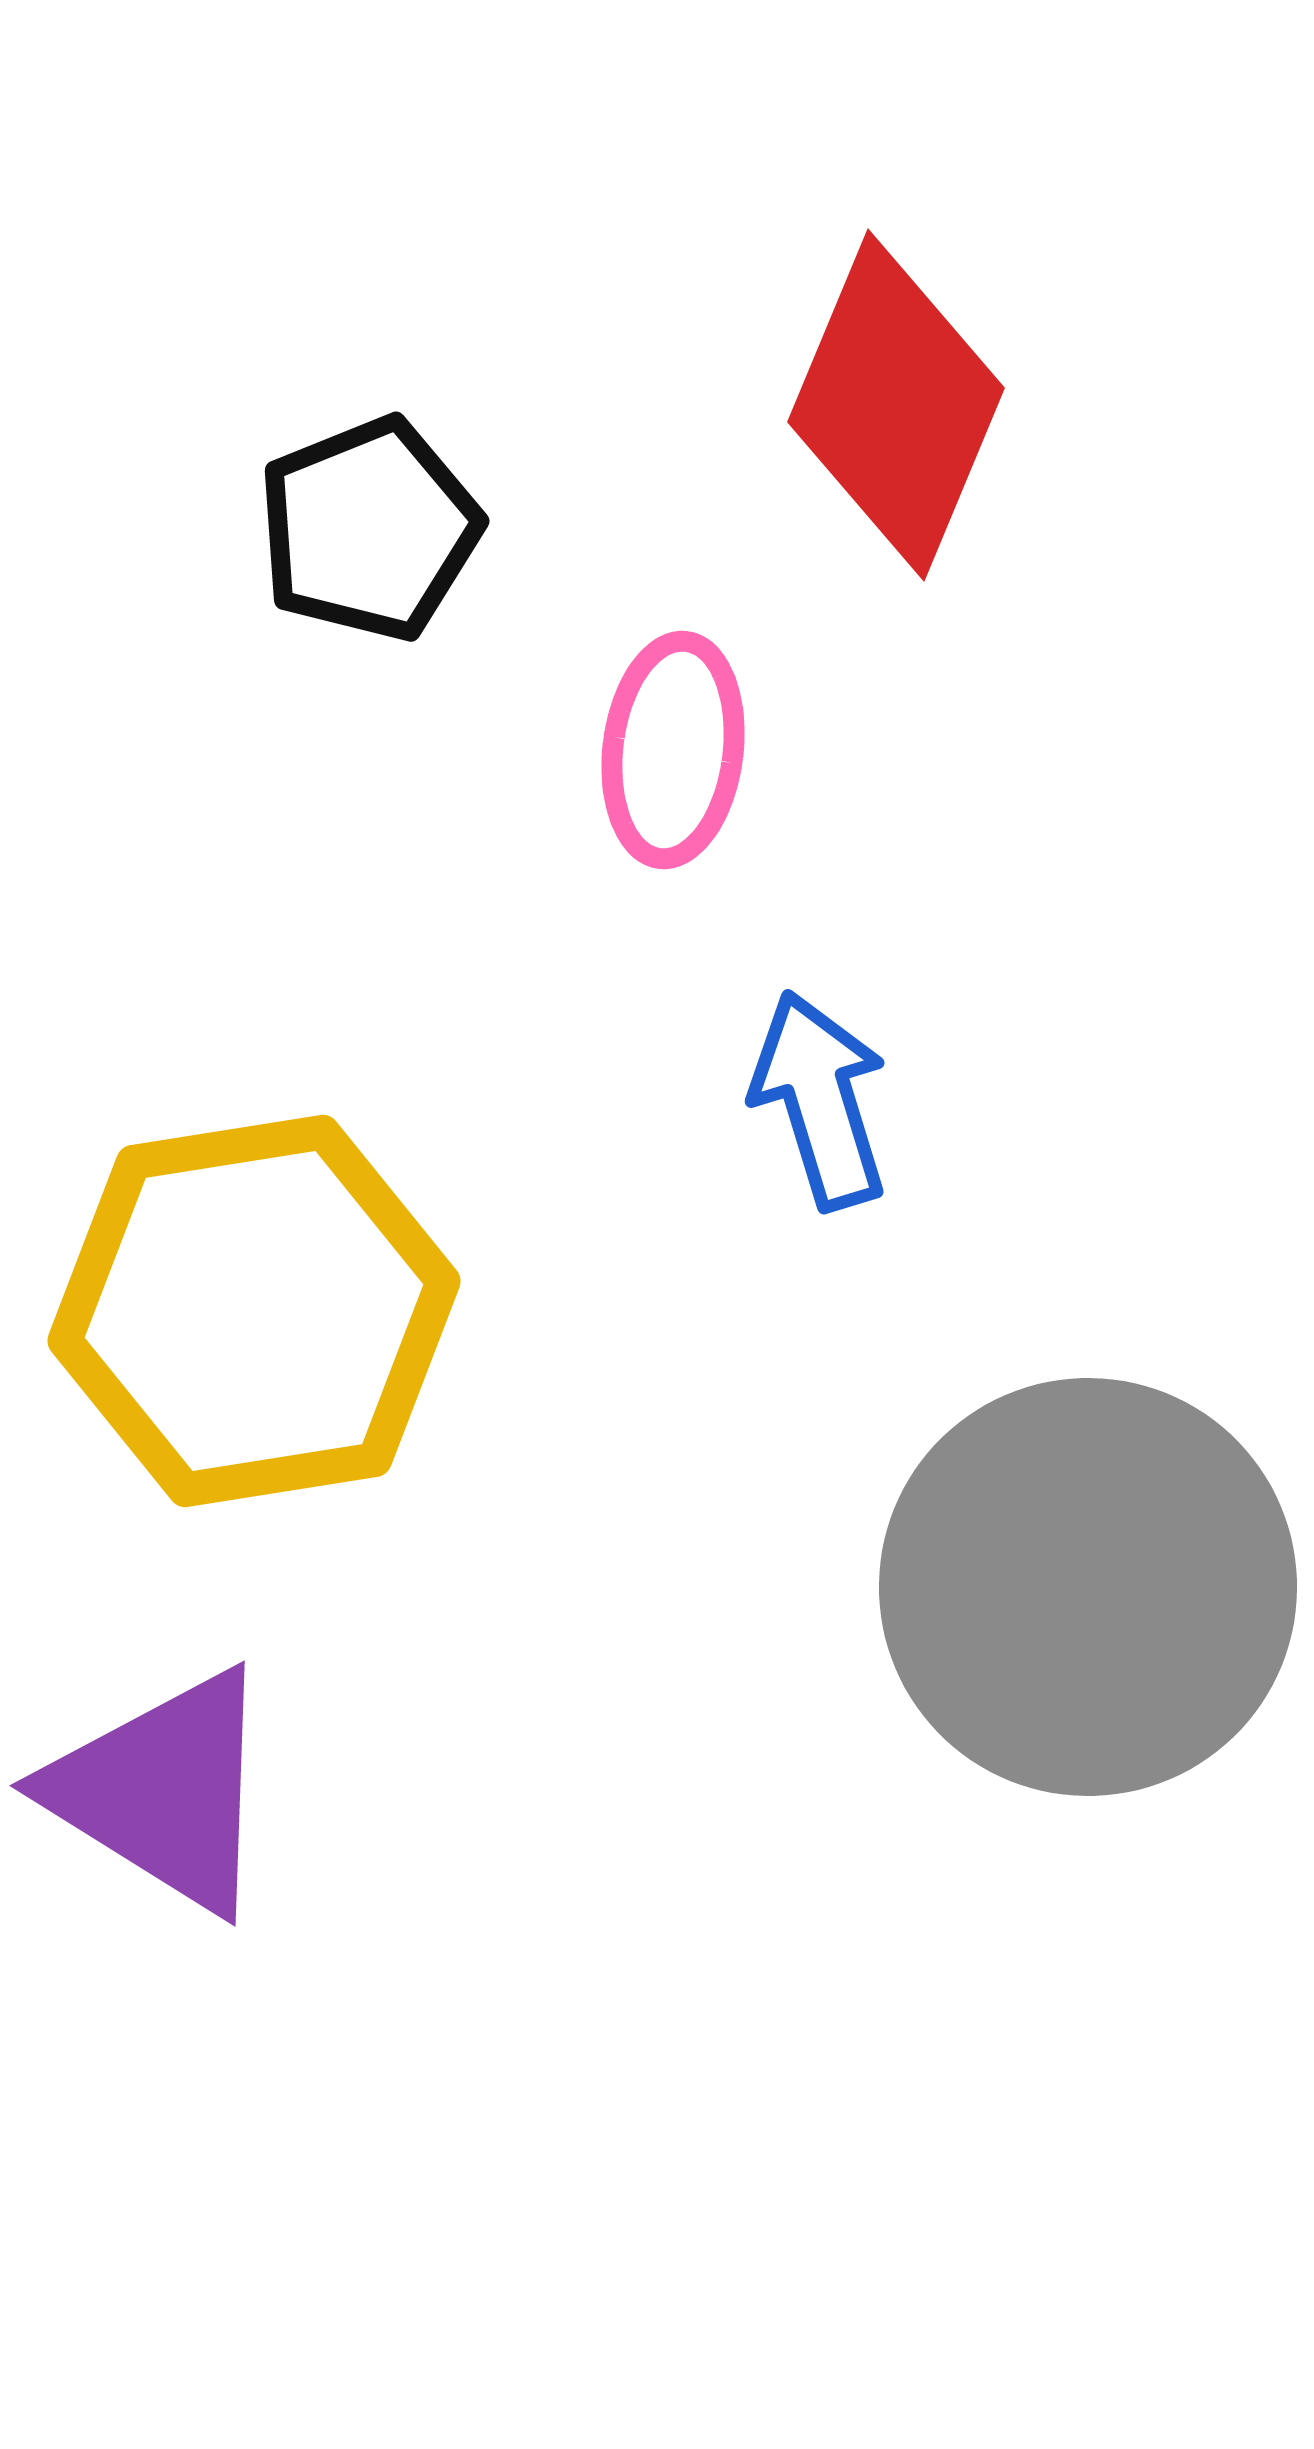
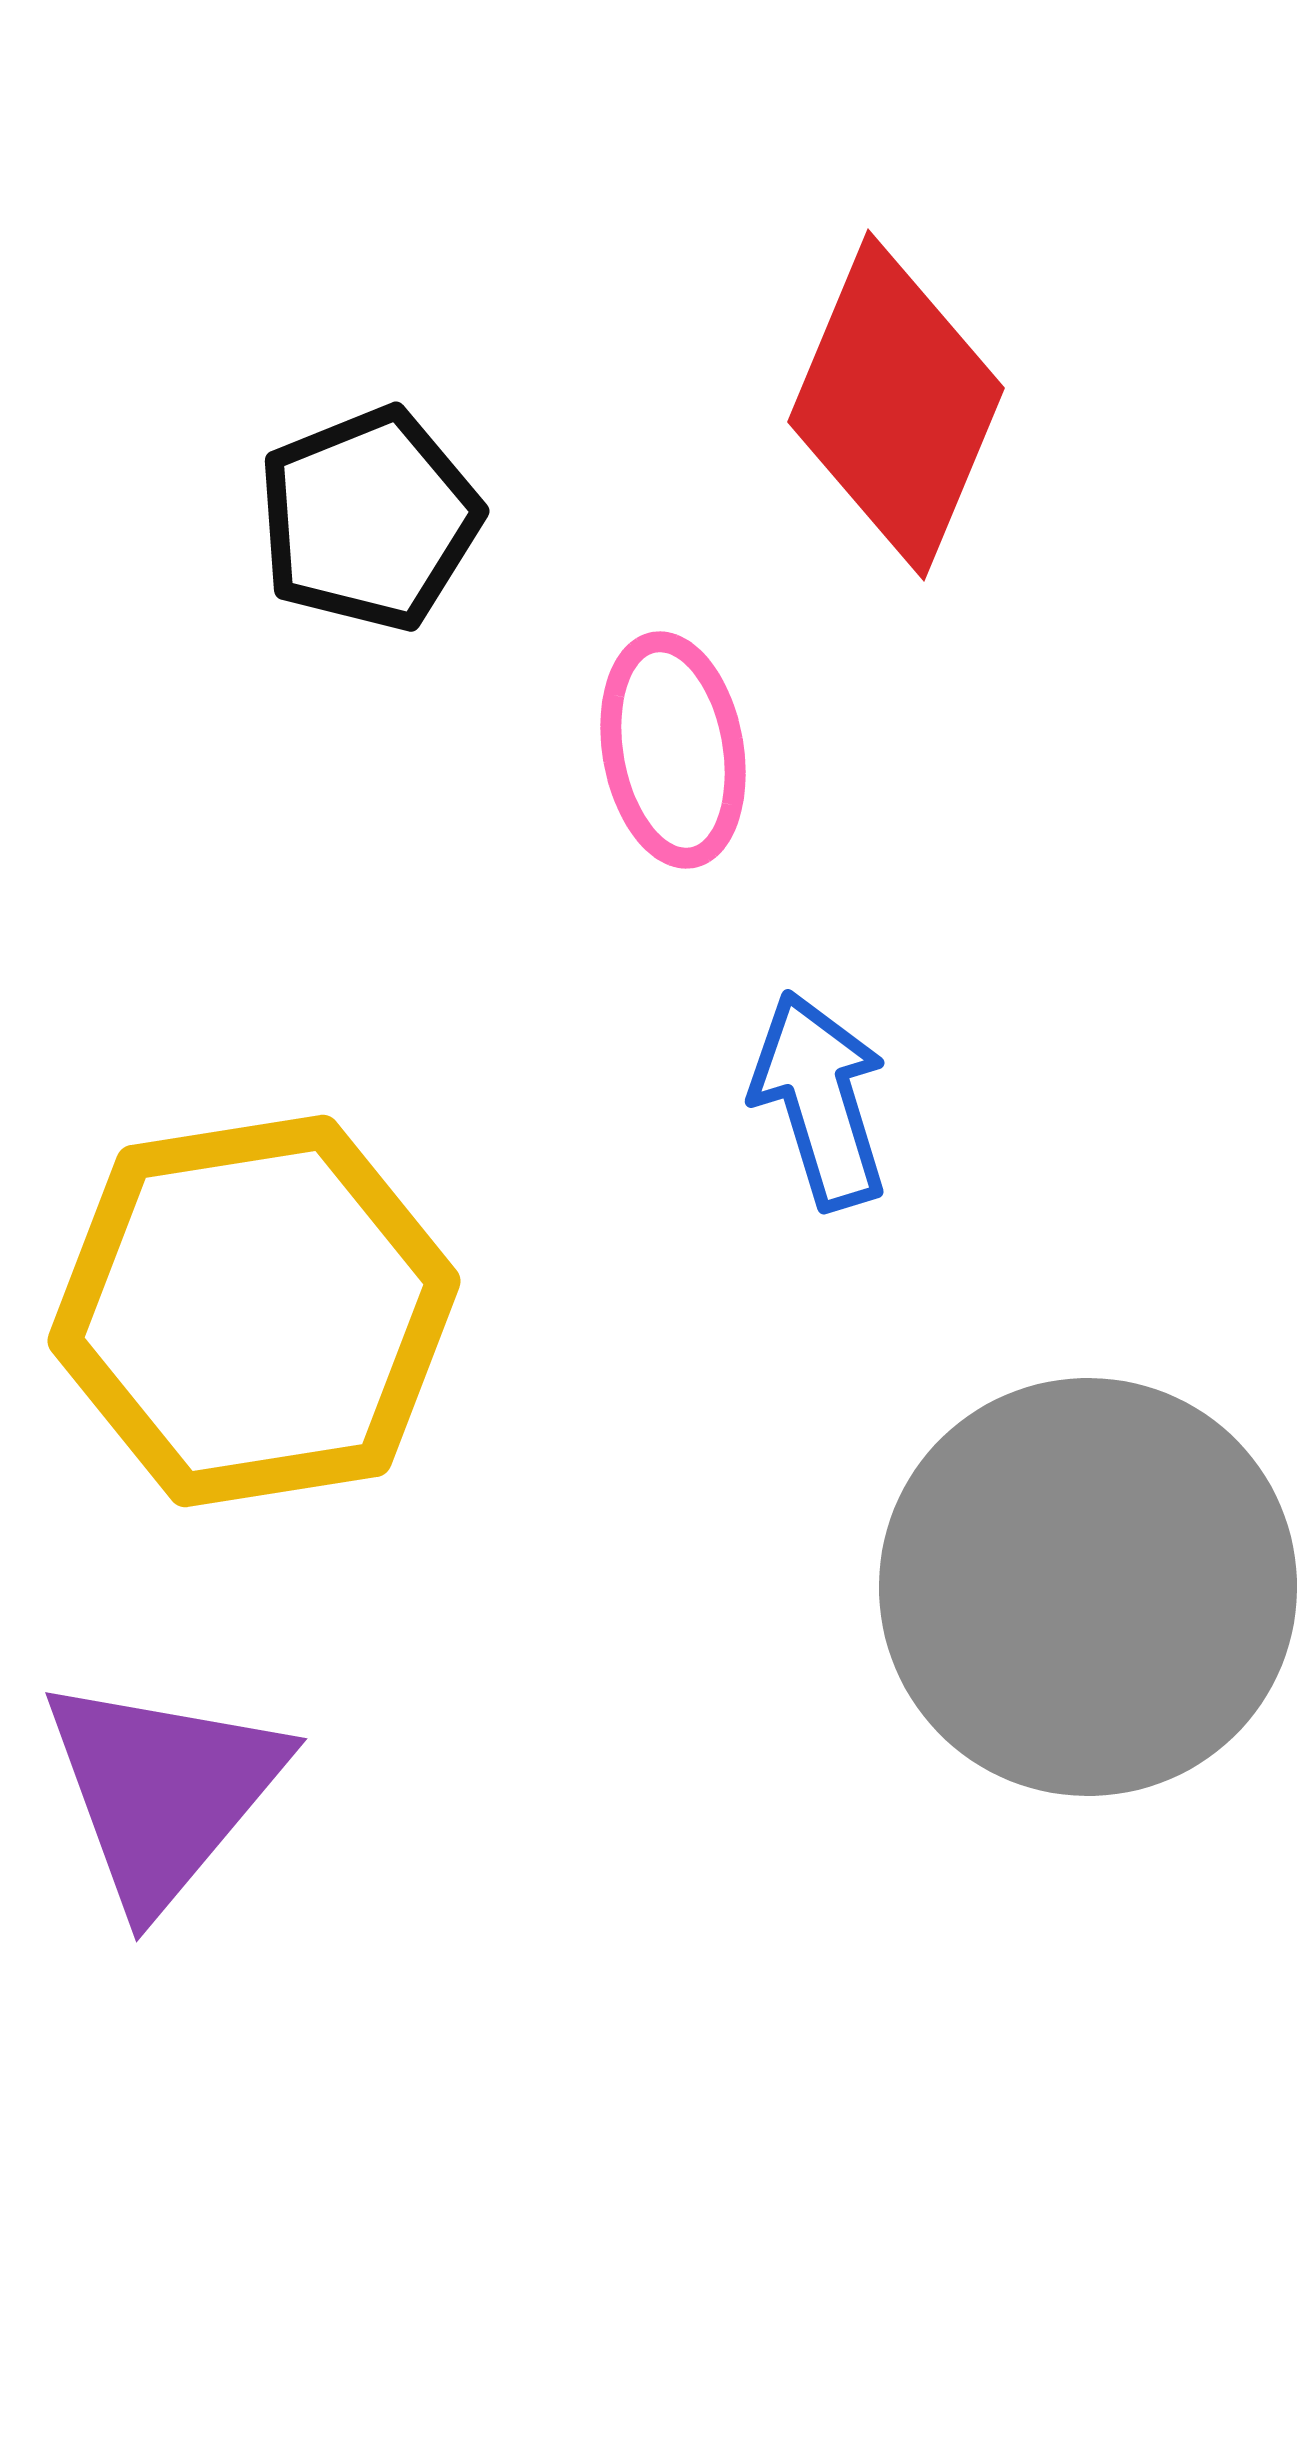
black pentagon: moved 10 px up
pink ellipse: rotated 17 degrees counterclockwise
purple triangle: rotated 38 degrees clockwise
